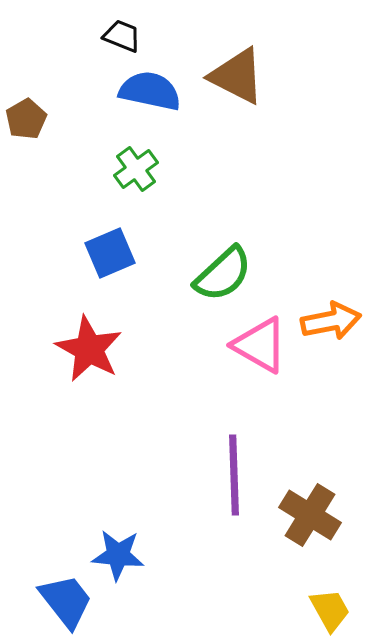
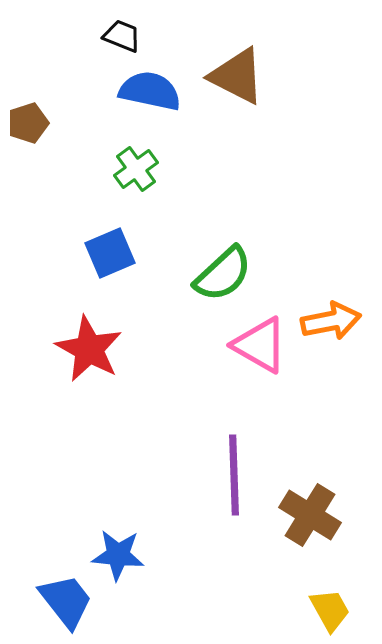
brown pentagon: moved 2 px right, 4 px down; rotated 12 degrees clockwise
